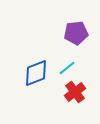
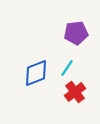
cyan line: rotated 18 degrees counterclockwise
